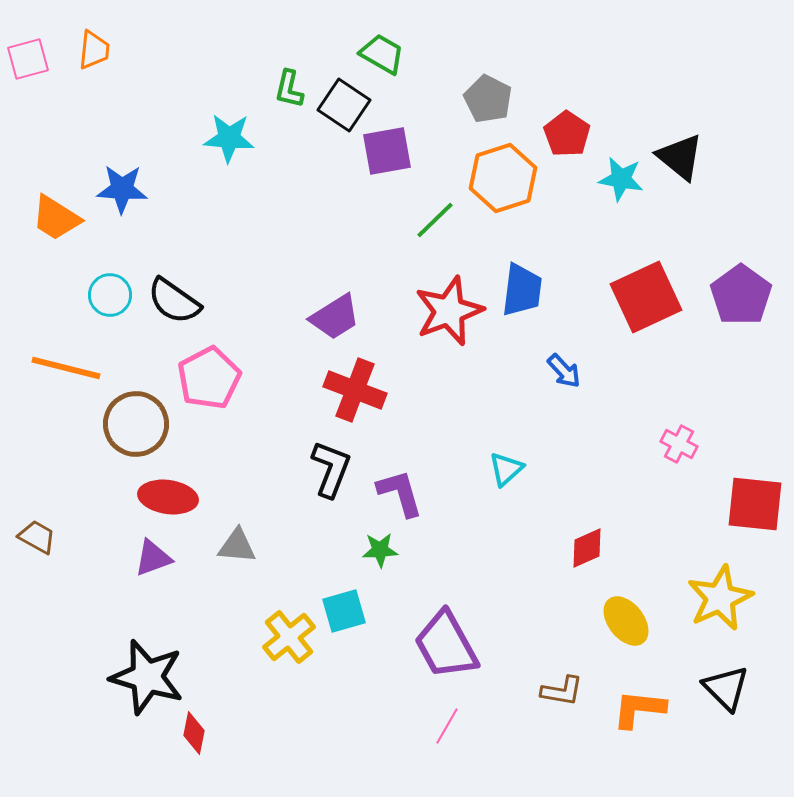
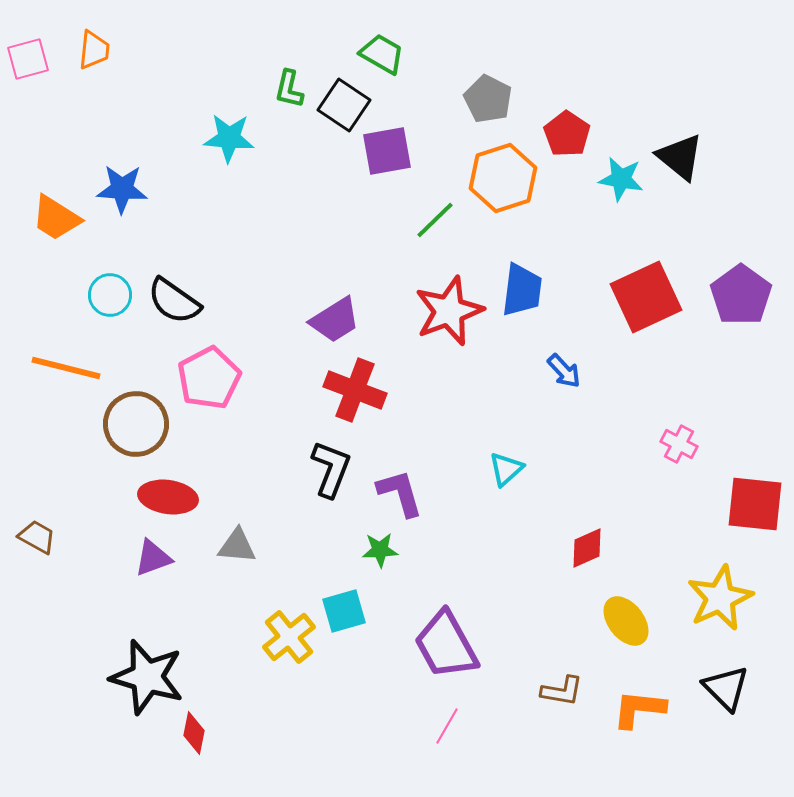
purple trapezoid at (335, 317): moved 3 px down
